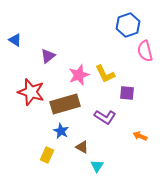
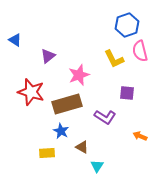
blue hexagon: moved 1 px left
pink semicircle: moved 5 px left
yellow L-shape: moved 9 px right, 15 px up
brown rectangle: moved 2 px right
yellow rectangle: moved 2 px up; rotated 63 degrees clockwise
